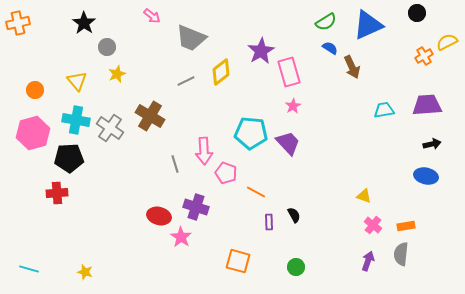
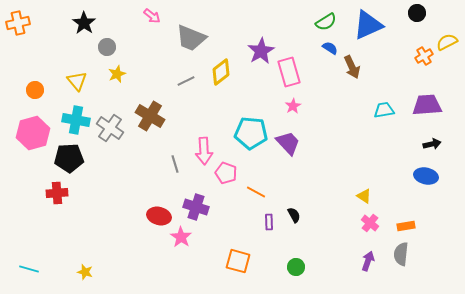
yellow triangle at (364, 196): rotated 14 degrees clockwise
pink cross at (373, 225): moved 3 px left, 2 px up
